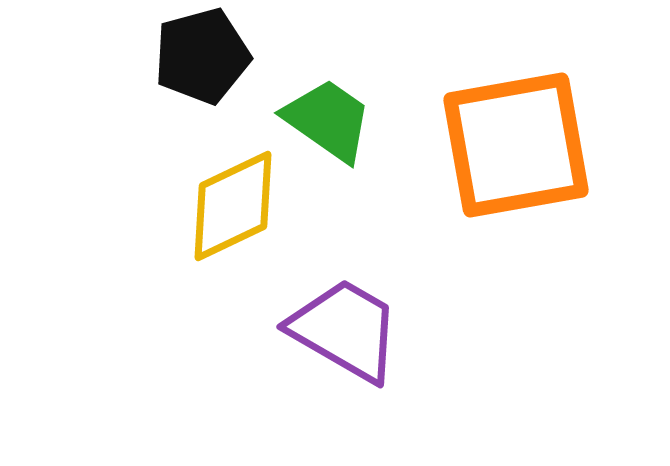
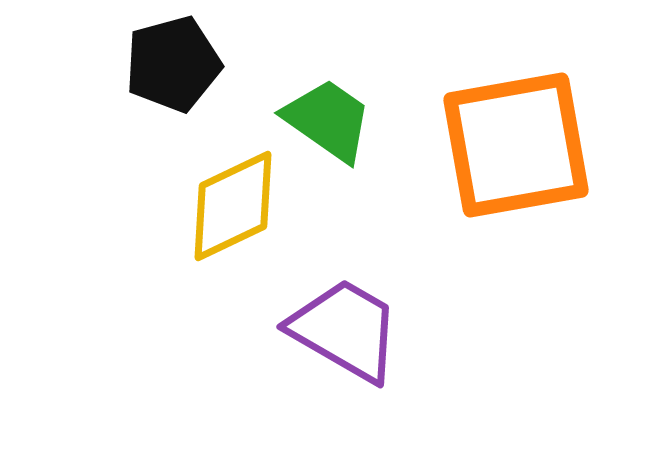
black pentagon: moved 29 px left, 8 px down
